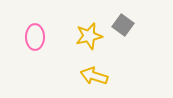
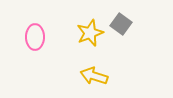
gray square: moved 2 px left, 1 px up
yellow star: moved 1 px right, 3 px up; rotated 8 degrees counterclockwise
